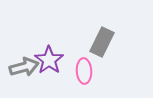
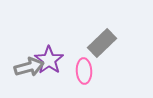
gray rectangle: moved 1 px down; rotated 20 degrees clockwise
gray arrow: moved 5 px right
